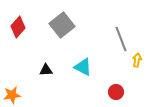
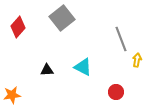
gray square: moved 7 px up
black triangle: moved 1 px right
